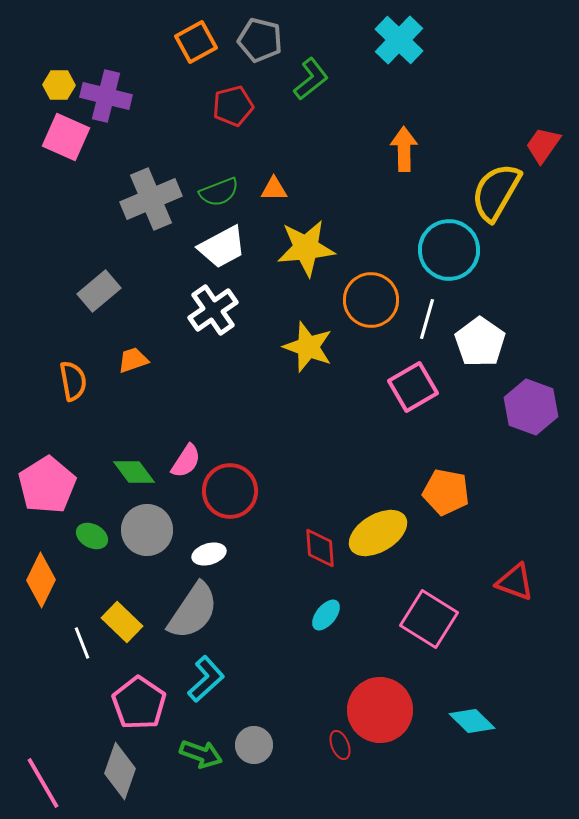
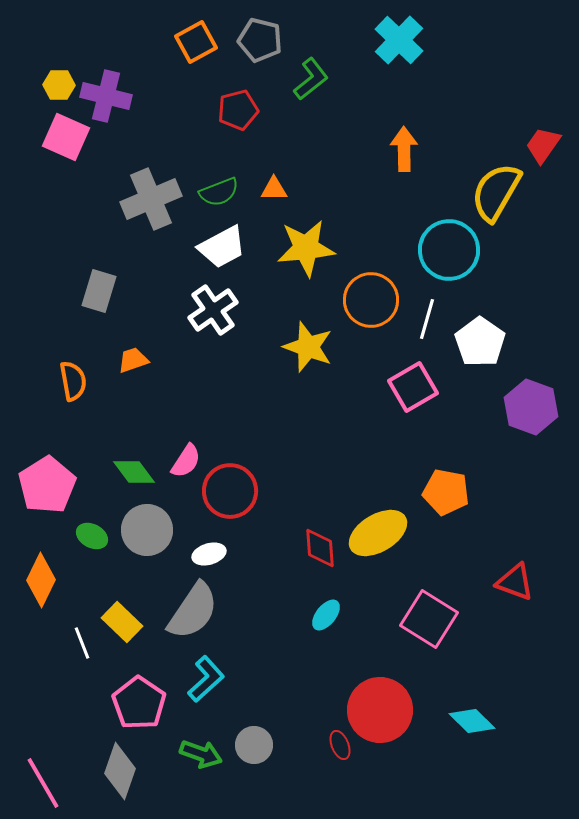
red pentagon at (233, 106): moved 5 px right, 4 px down
gray rectangle at (99, 291): rotated 33 degrees counterclockwise
